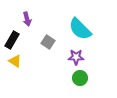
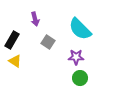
purple arrow: moved 8 px right
